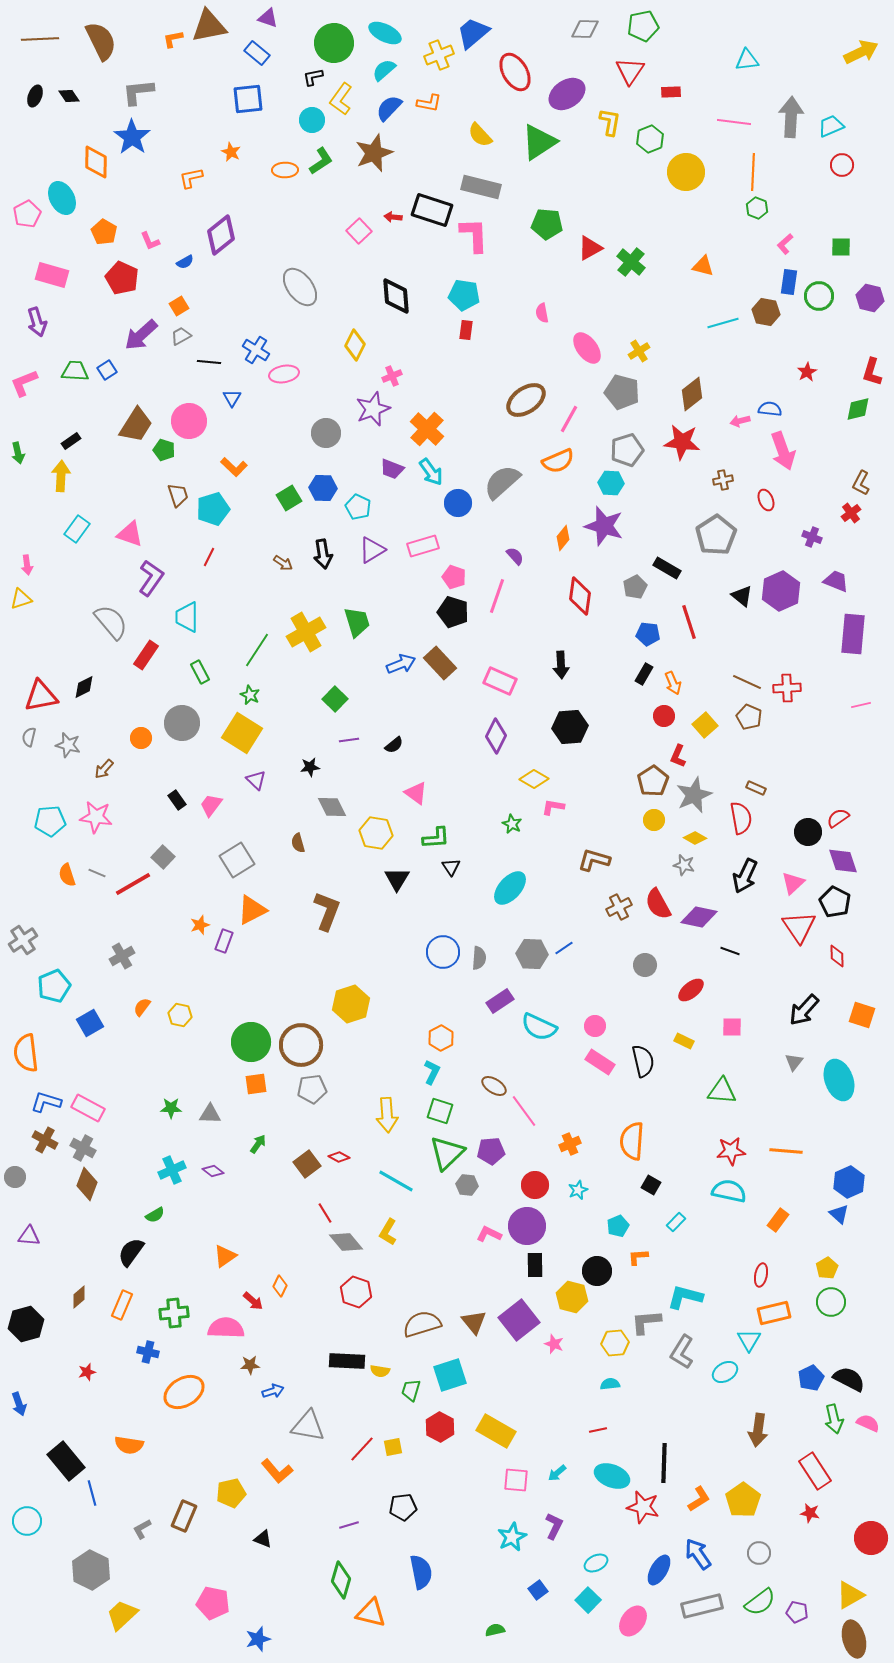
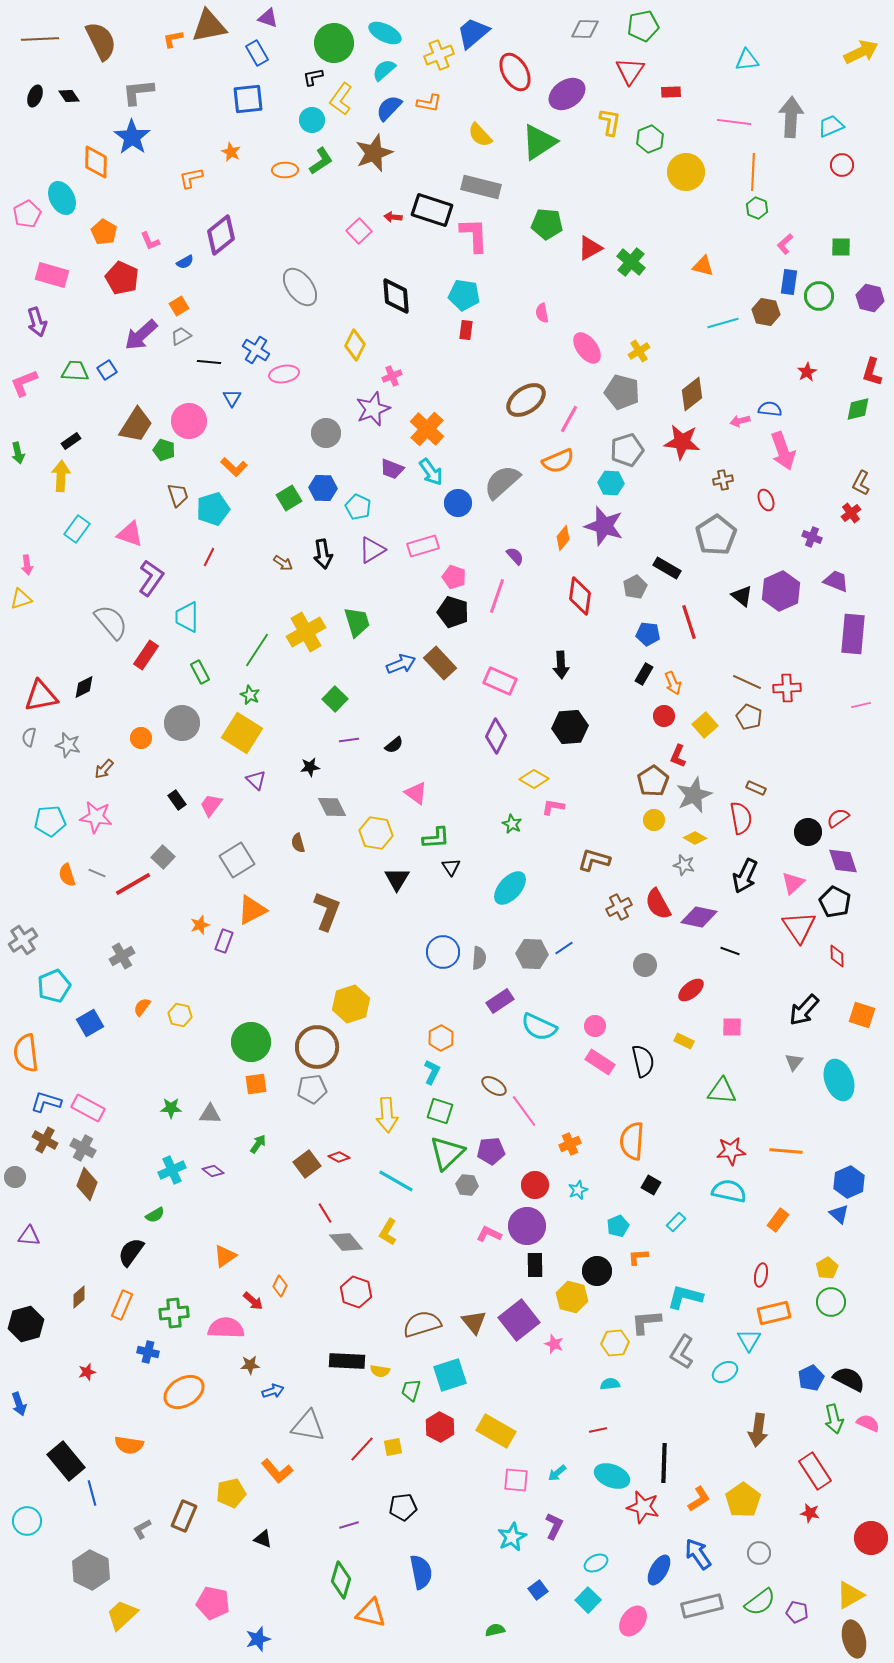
blue rectangle at (257, 53): rotated 20 degrees clockwise
brown circle at (301, 1045): moved 16 px right, 2 px down
